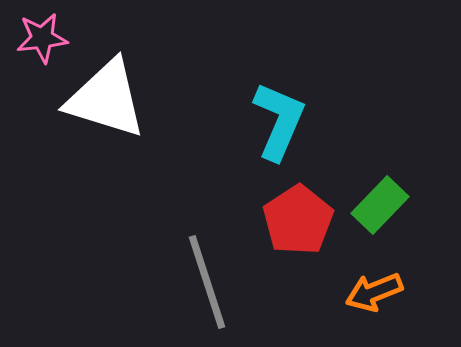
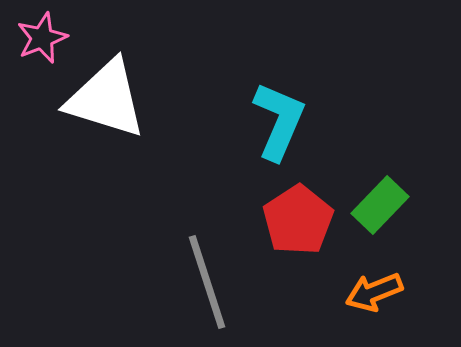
pink star: rotated 15 degrees counterclockwise
